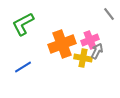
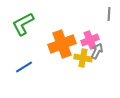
gray line: rotated 40 degrees clockwise
blue line: moved 1 px right
